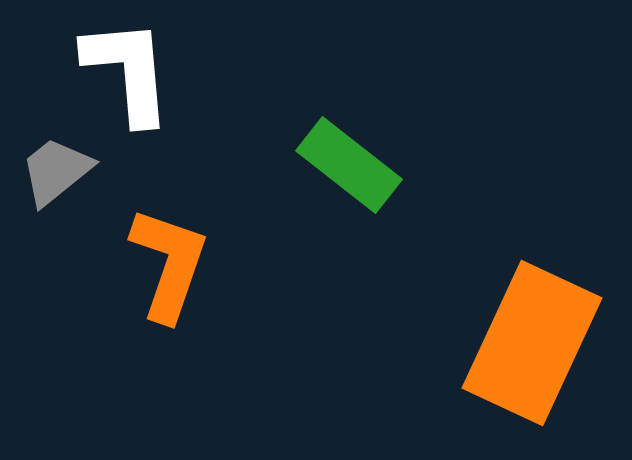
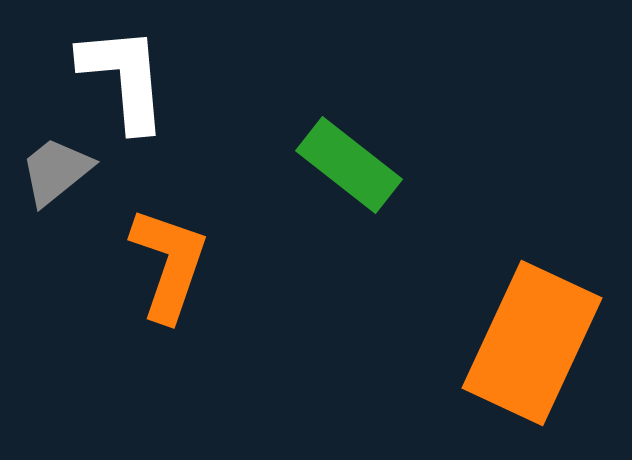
white L-shape: moved 4 px left, 7 px down
